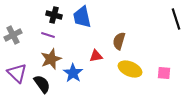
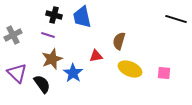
black line: rotated 55 degrees counterclockwise
brown star: moved 1 px right
